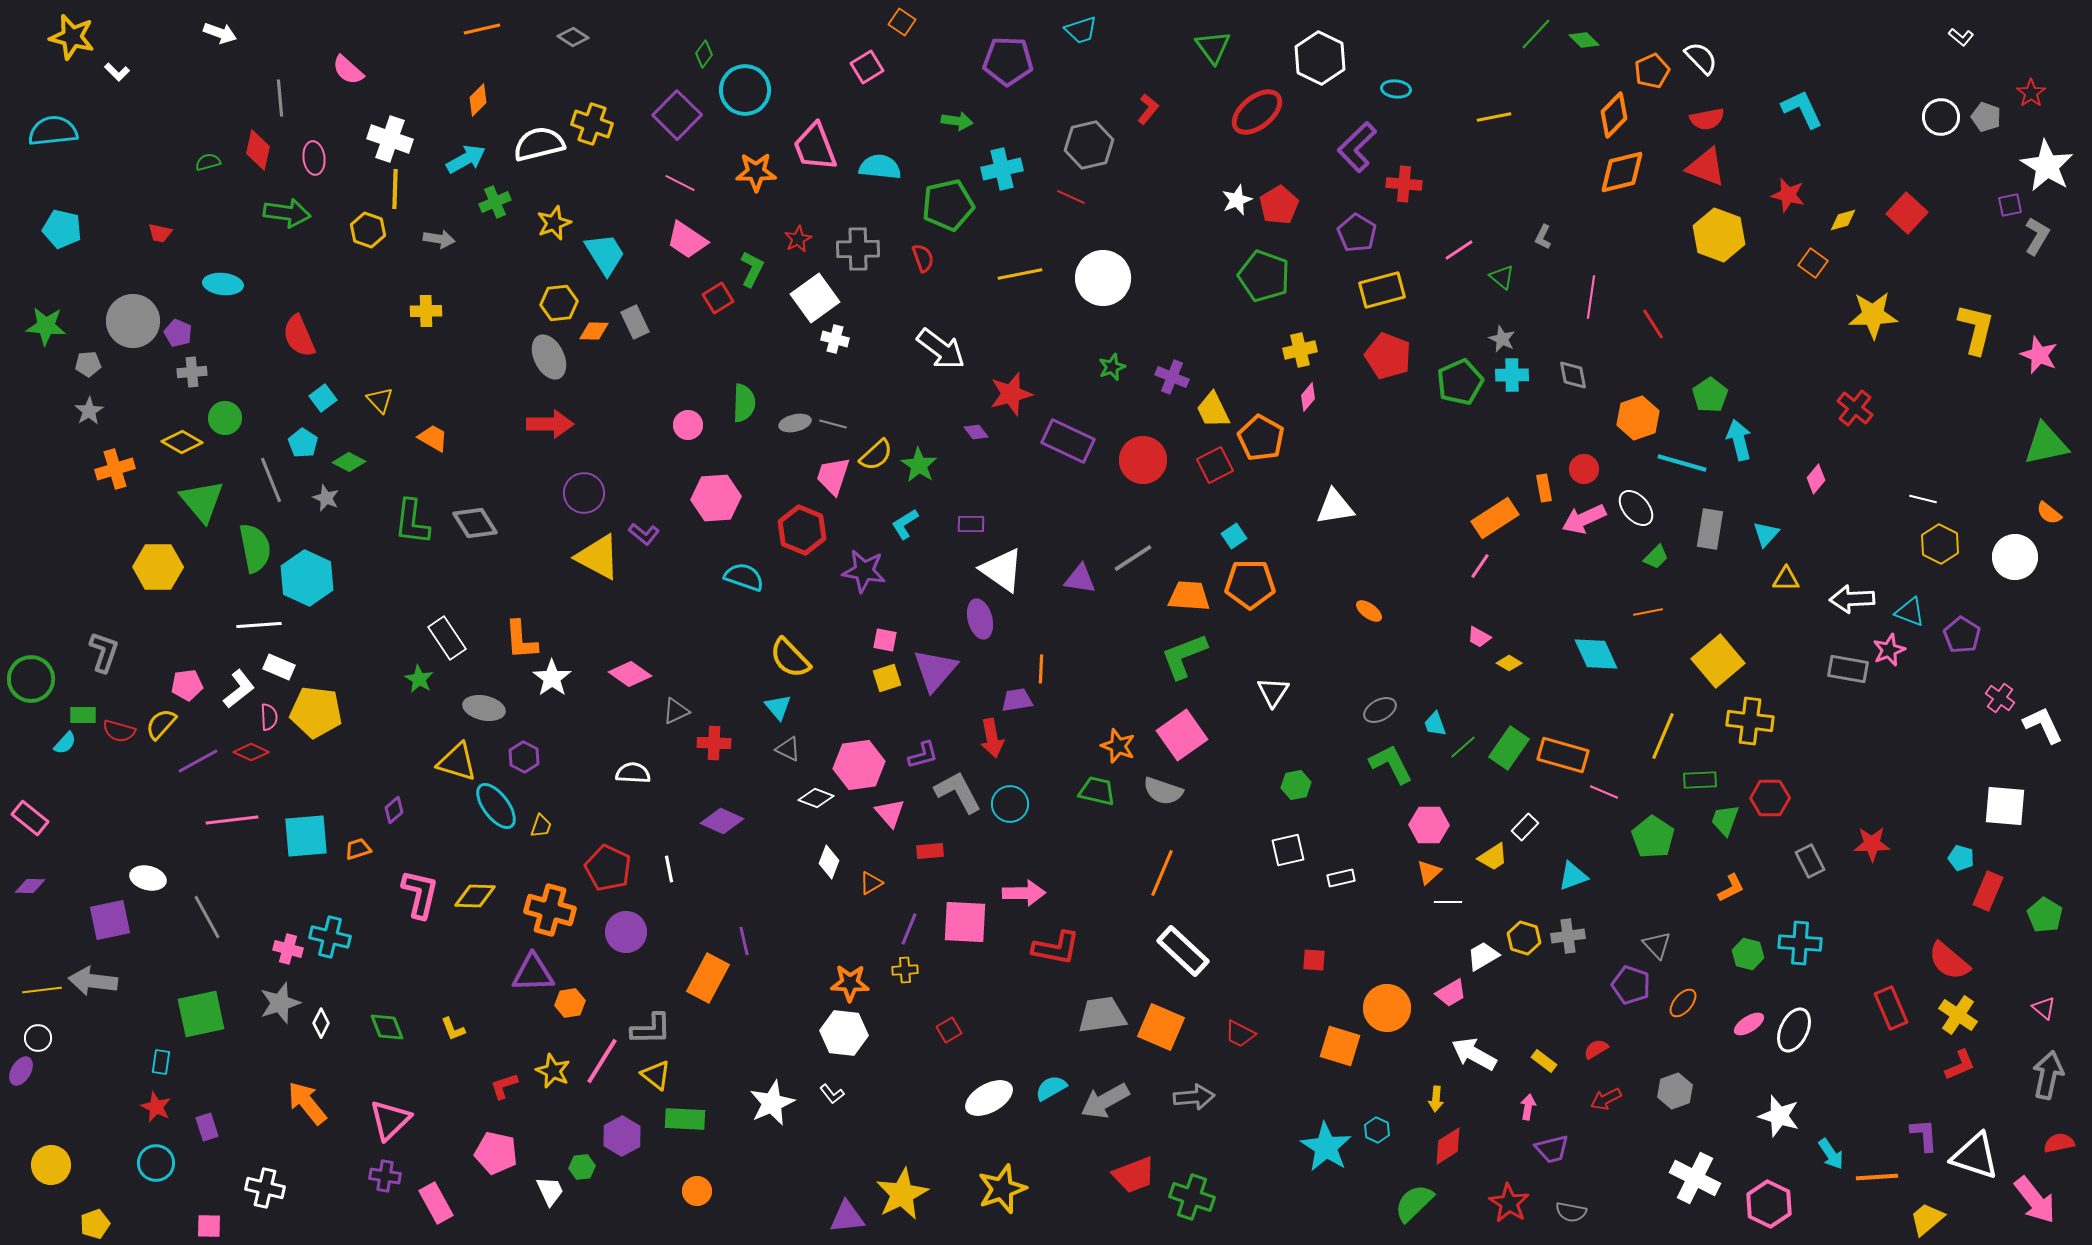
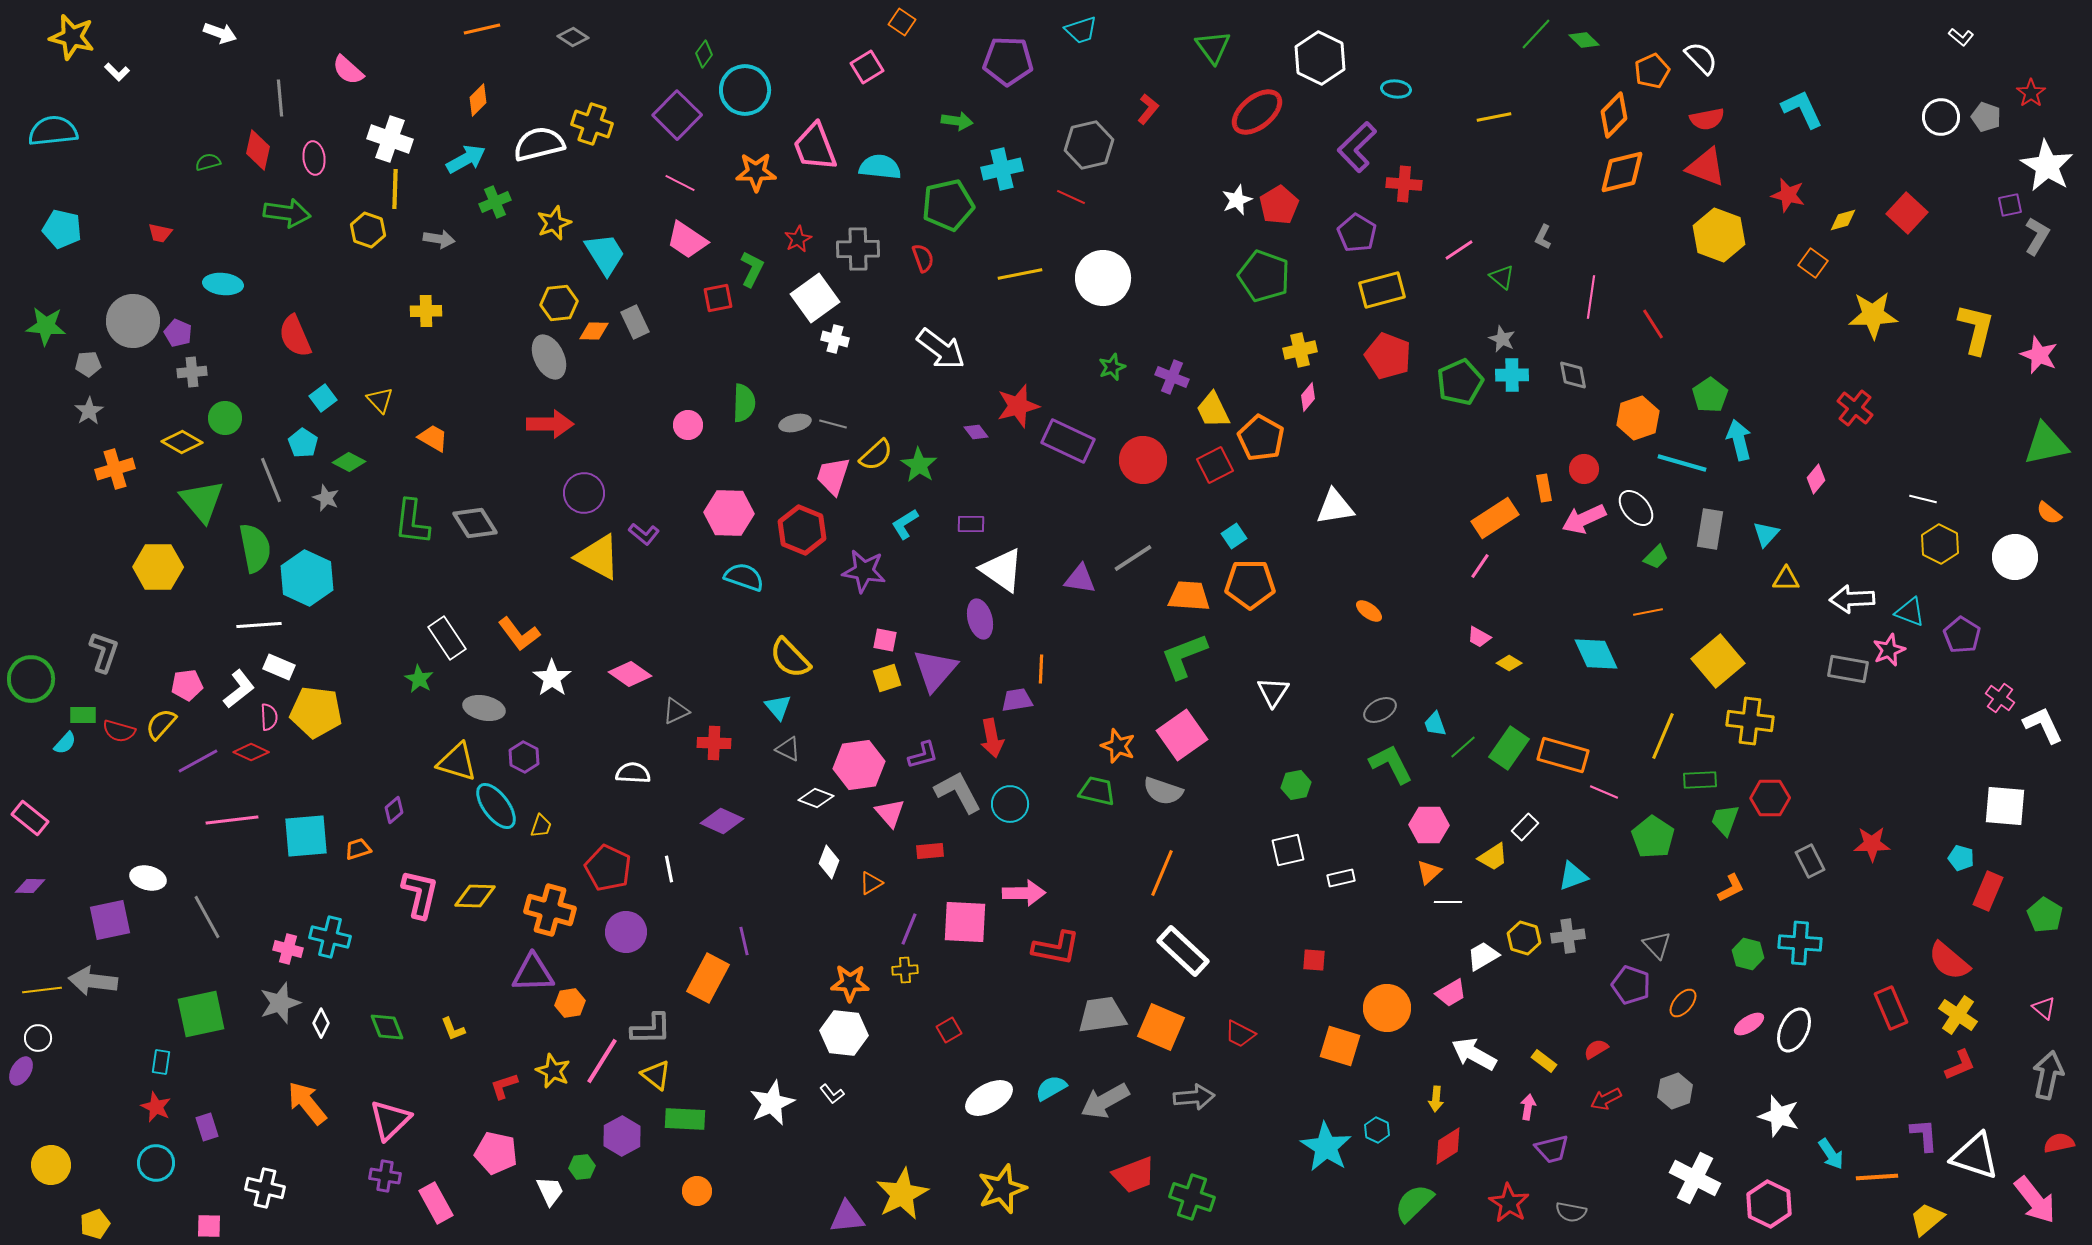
red square at (718, 298): rotated 20 degrees clockwise
red semicircle at (299, 336): moved 4 px left
red star at (1011, 394): moved 7 px right, 12 px down
pink hexagon at (716, 498): moved 13 px right, 15 px down; rotated 6 degrees clockwise
orange L-shape at (521, 640): moved 2 px left, 6 px up; rotated 33 degrees counterclockwise
